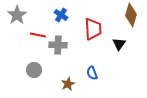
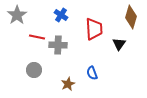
brown diamond: moved 2 px down
red trapezoid: moved 1 px right
red line: moved 1 px left, 2 px down
